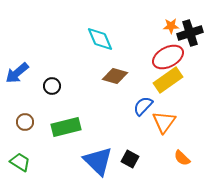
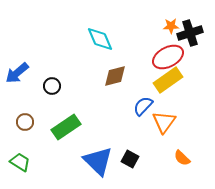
brown diamond: rotated 30 degrees counterclockwise
green rectangle: rotated 20 degrees counterclockwise
